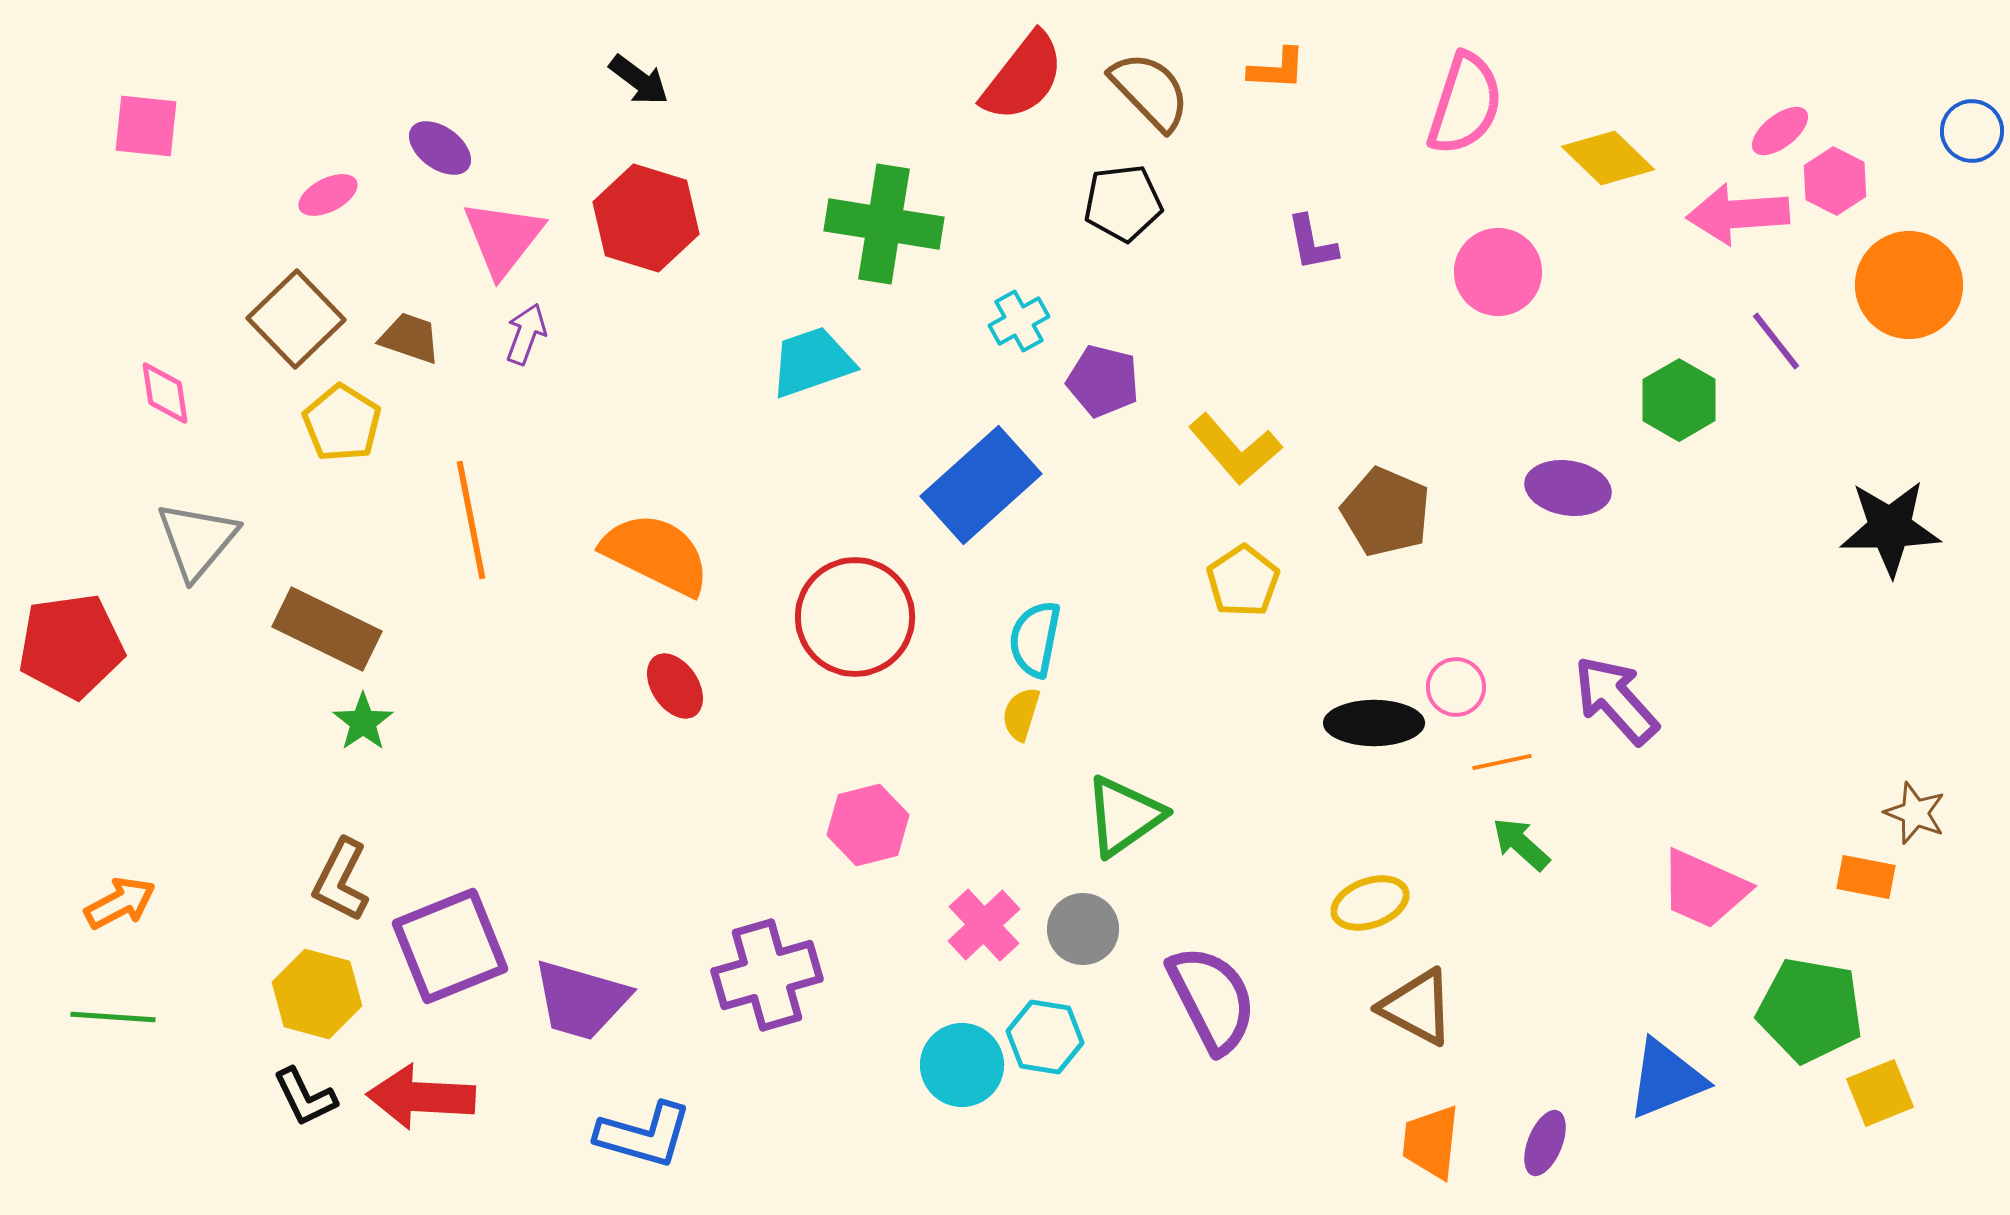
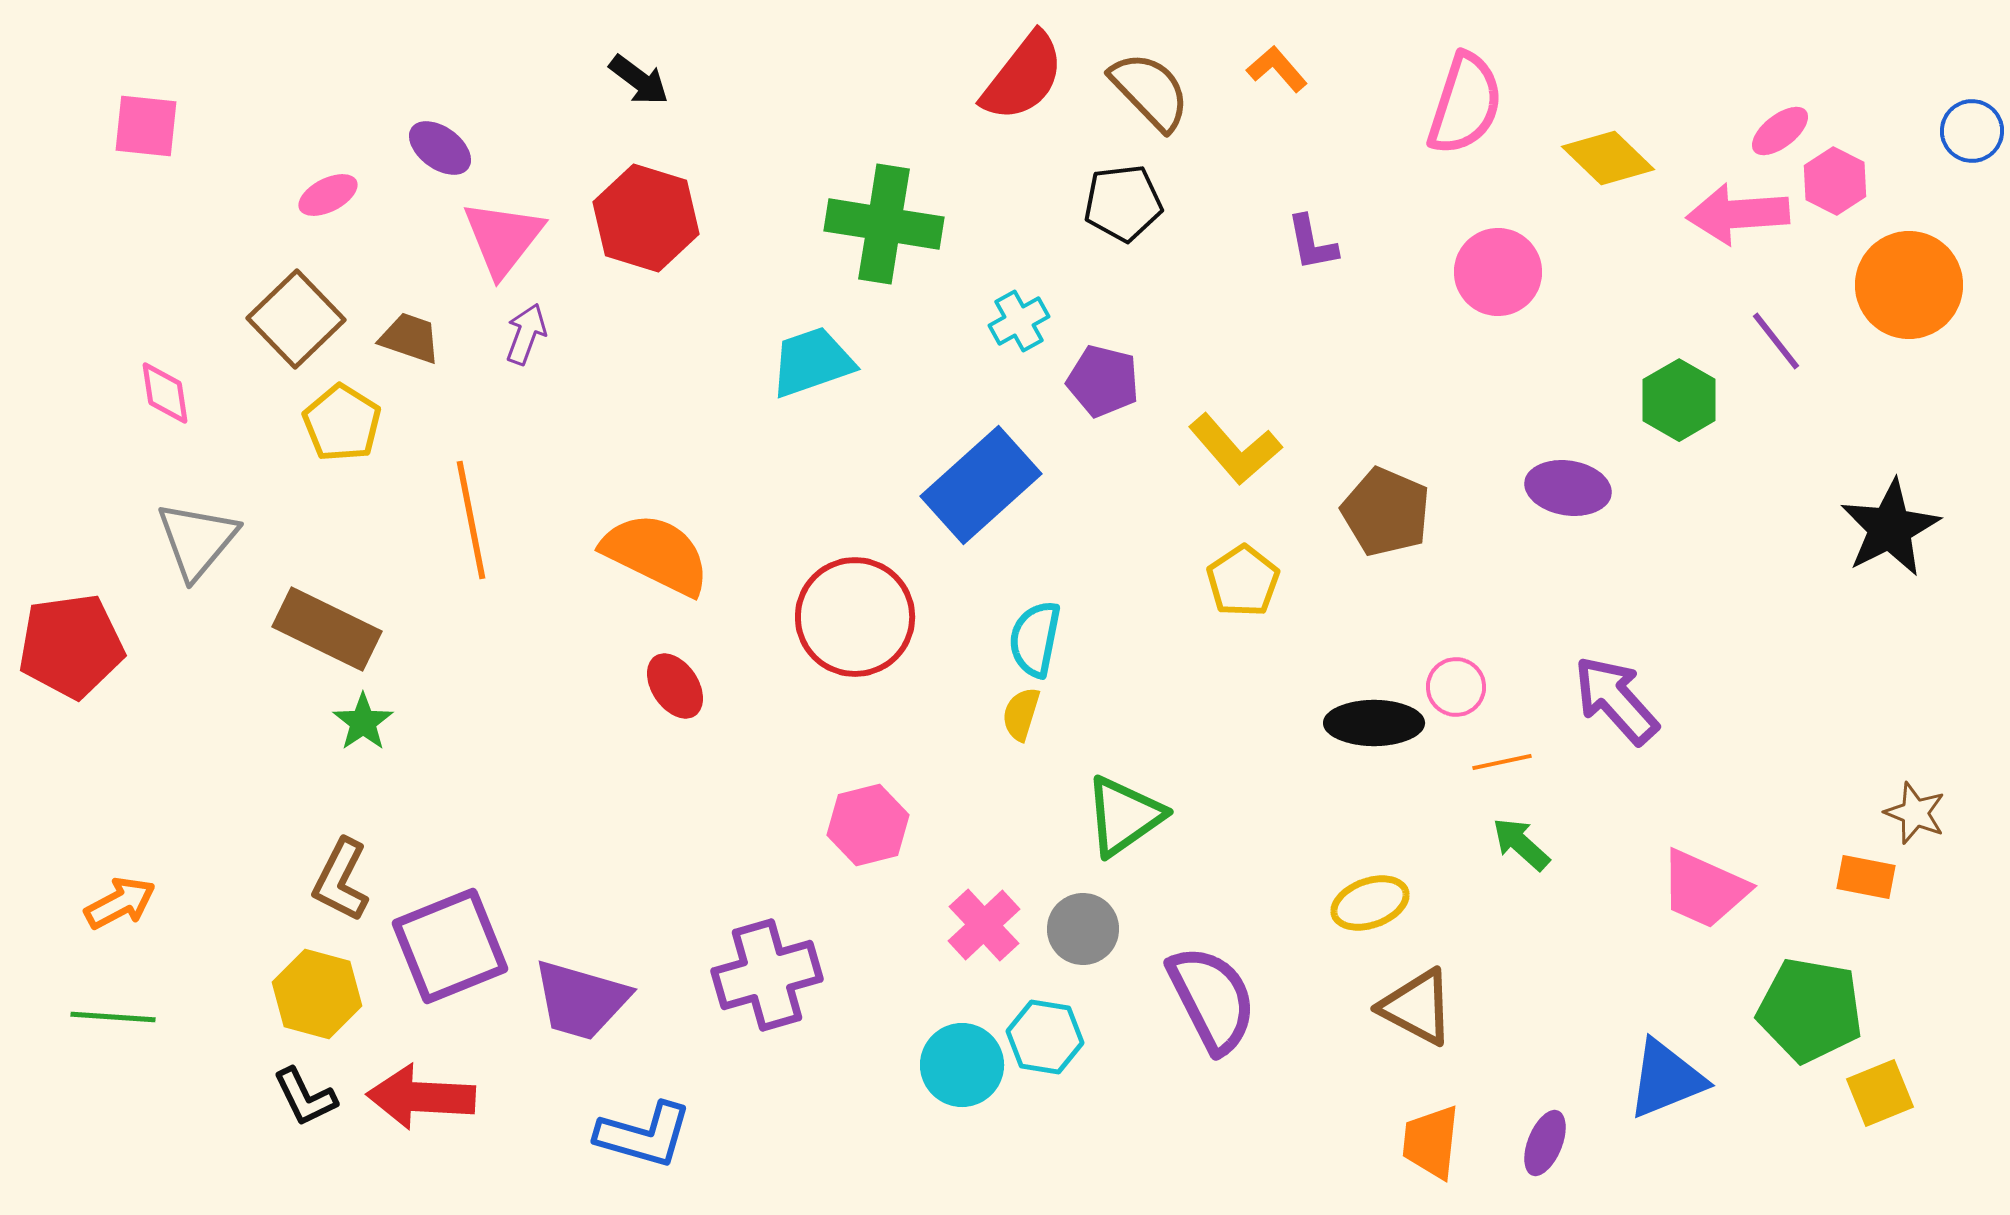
orange L-shape at (1277, 69): rotated 134 degrees counterclockwise
black star at (1890, 528): rotated 26 degrees counterclockwise
